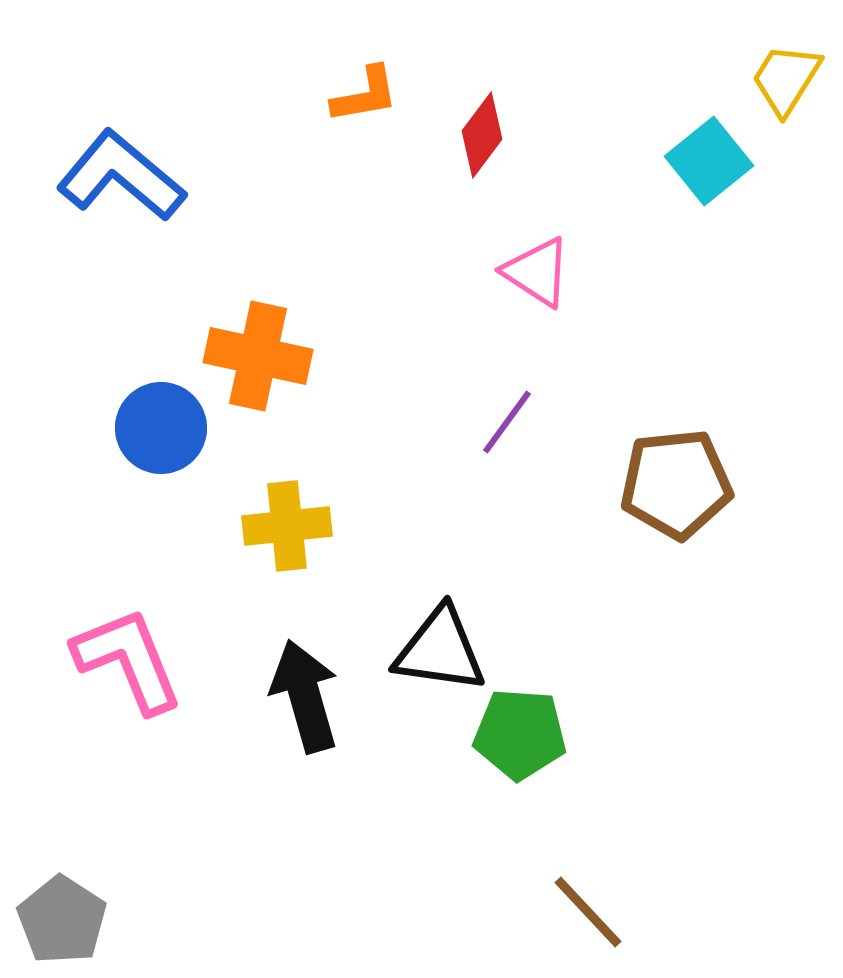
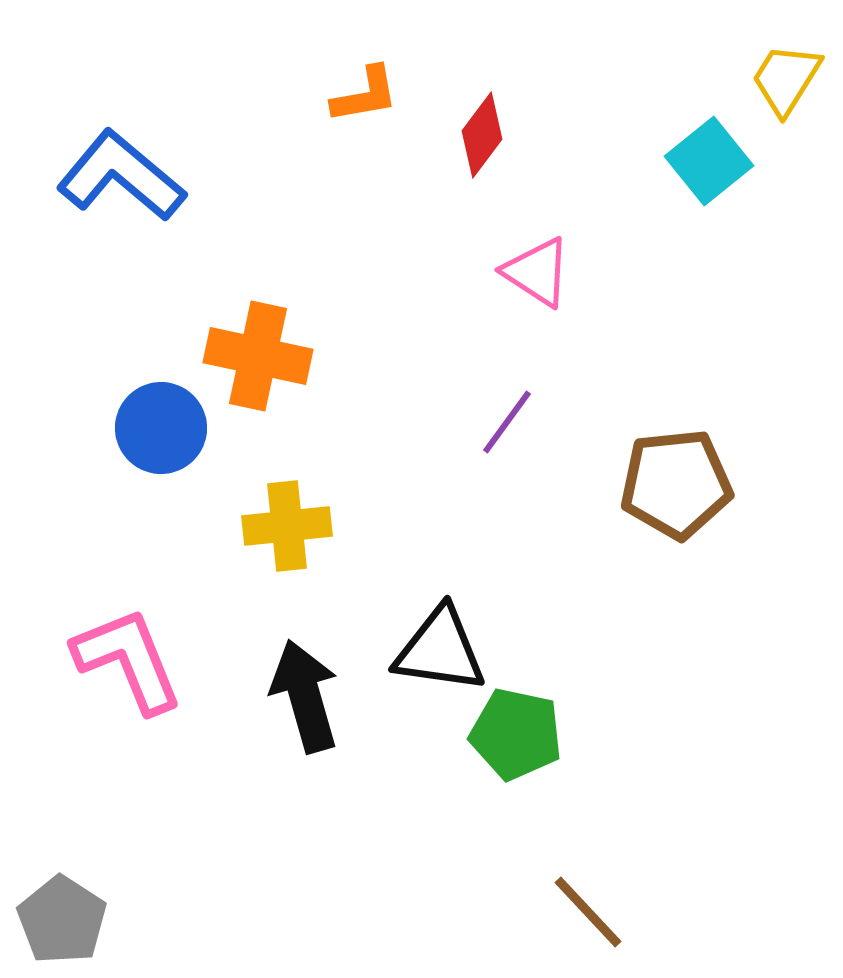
green pentagon: moved 4 px left; rotated 8 degrees clockwise
